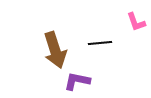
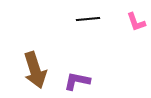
black line: moved 12 px left, 24 px up
brown arrow: moved 20 px left, 20 px down
